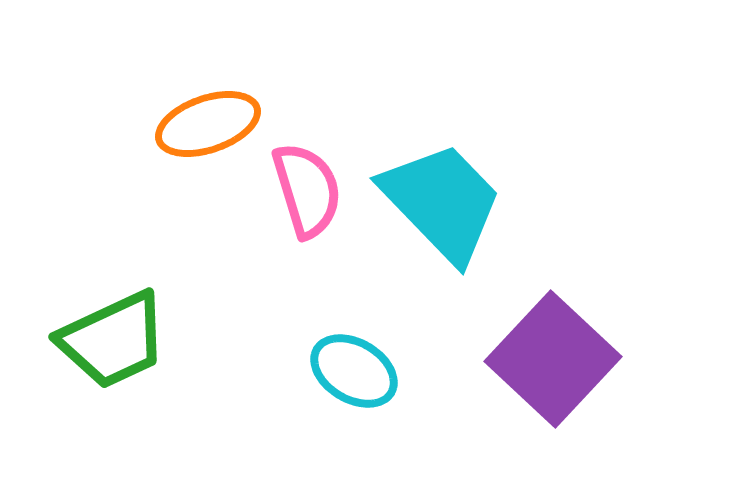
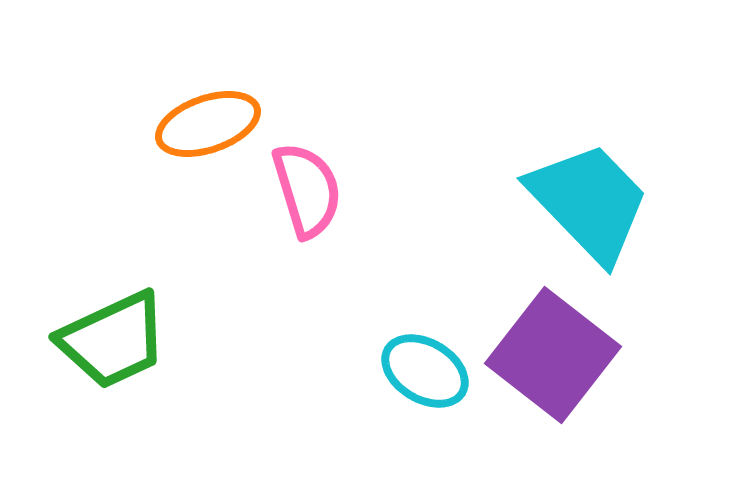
cyan trapezoid: moved 147 px right
purple square: moved 4 px up; rotated 5 degrees counterclockwise
cyan ellipse: moved 71 px right
